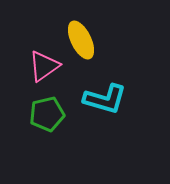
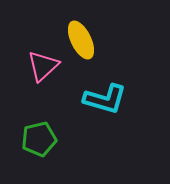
pink triangle: moved 1 px left; rotated 8 degrees counterclockwise
green pentagon: moved 8 px left, 25 px down
